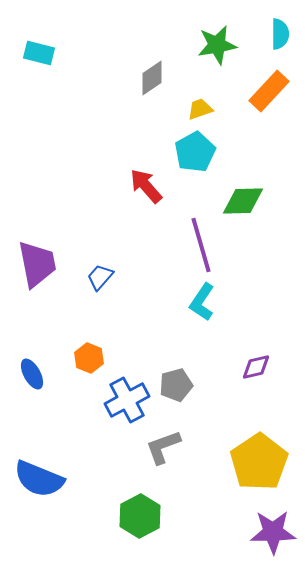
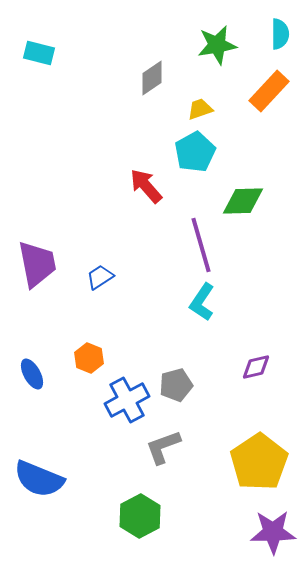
blue trapezoid: rotated 16 degrees clockwise
